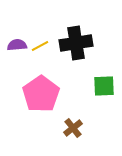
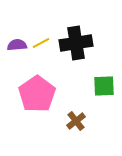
yellow line: moved 1 px right, 3 px up
pink pentagon: moved 4 px left
brown cross: moved 3 px right, 7 px up
